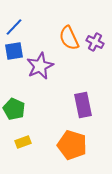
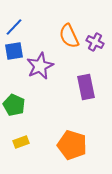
orange semicircle: moved 2 px up
purple rectangle: moved 3 px right, 18 px up
green pentagon: moved 4 px up
yellow rectangle: moved 2 px left
